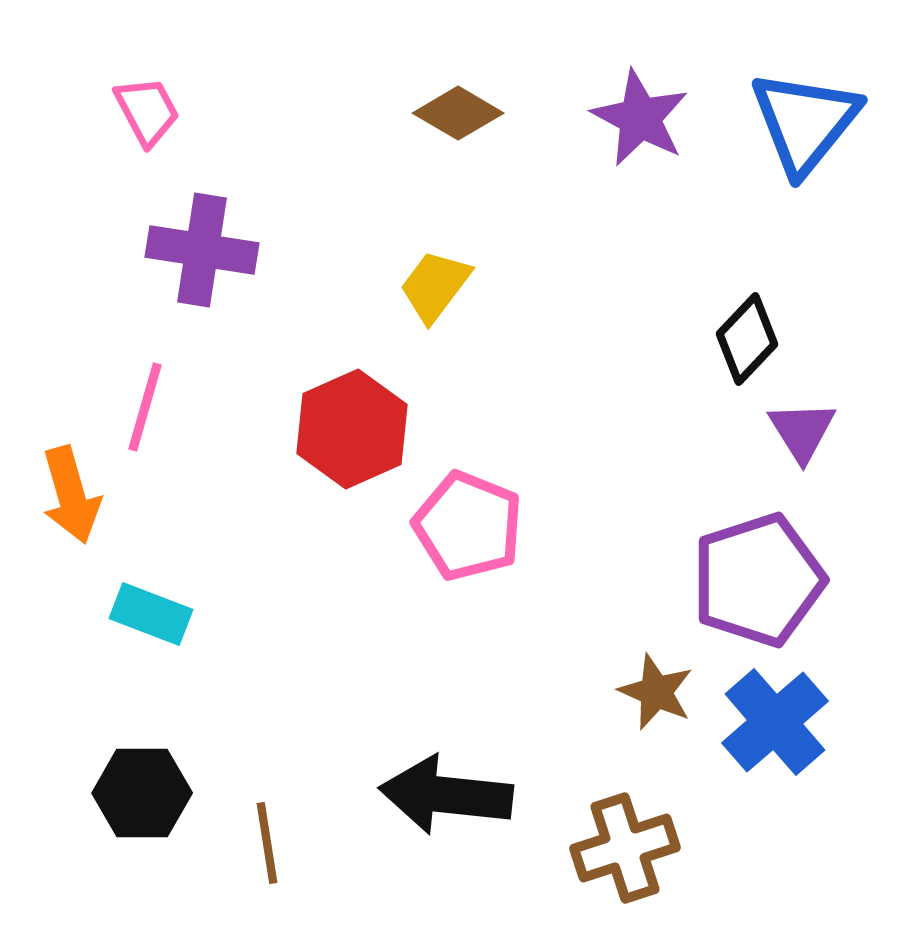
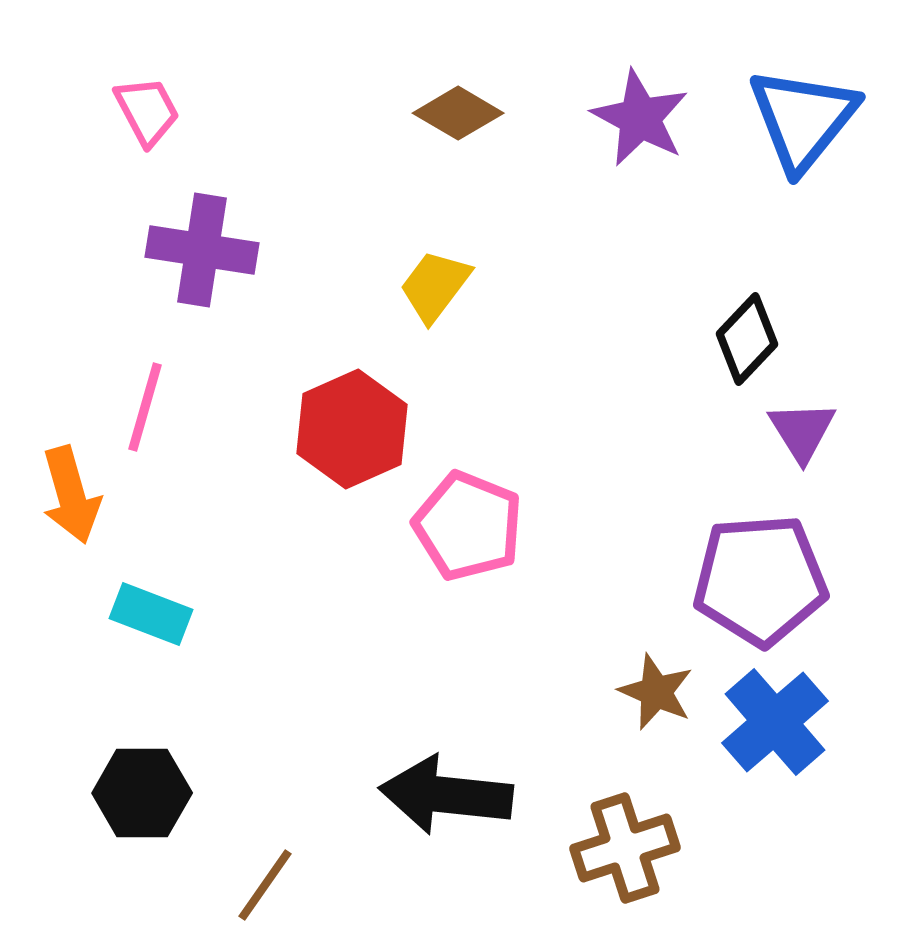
blue triangle: moved 2 px left, 3 px up
purple pentagon: moved 2 px right; rotated 14 degrees clockwise
brown line: moved 2 px left, 42 px down; rotated 44 degrees clockwise
